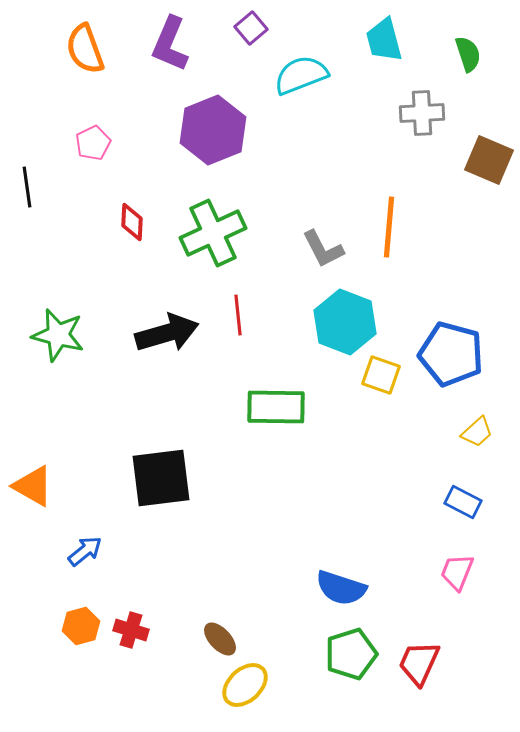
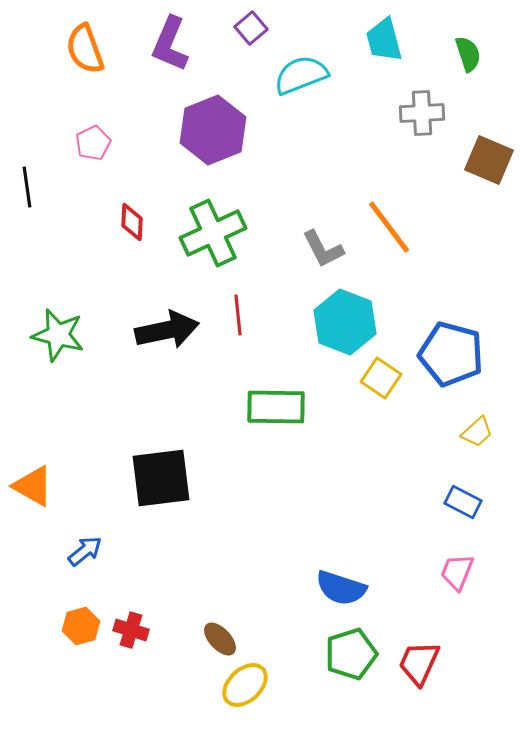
orange line: rotated 42 degrees counterclockwise
black arrow: moved 3 px up; rotated 4 degrees clockwise
yellow square: moved 3 px down; rotated 15 degrees clockwise
